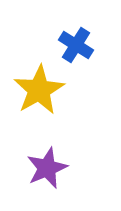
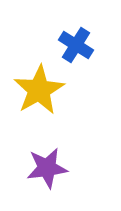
purple star: rotated 15 degrees clockwise
